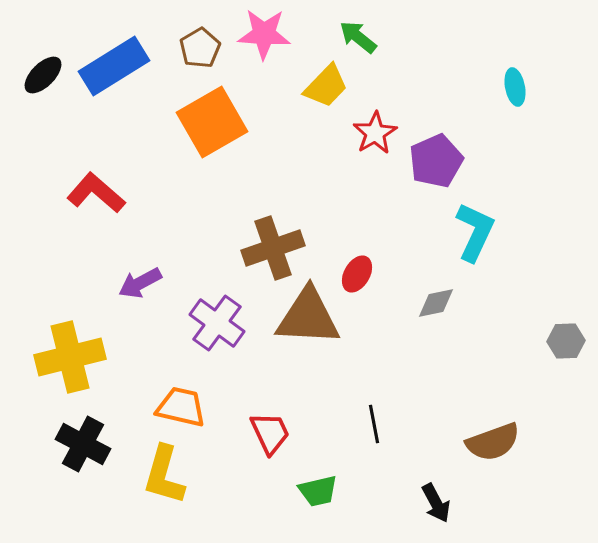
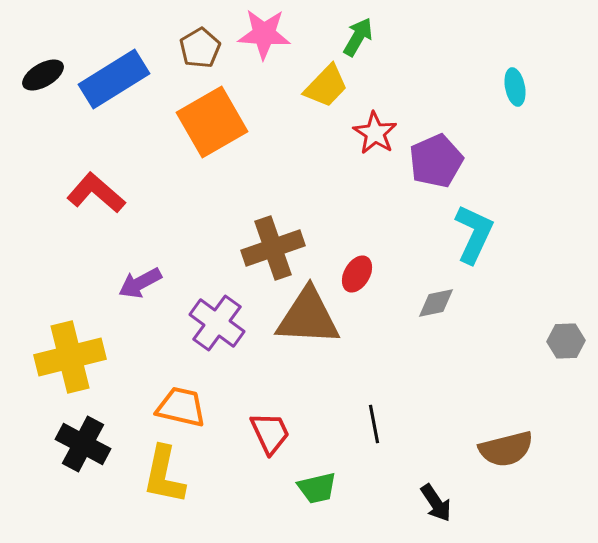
green arrow: rotated 81 degrees clockwise
blue rectangle: moved 13 px down
black ellipse: rotated 15 degrees clockwise
red star: rotated 9 degrees counterclockwise
cyan L-shape: moved 1 px left, 2 px down
brown semicircle: moved 13 px right, 7 px down; rotated 6 degrees clockwise
yellow L-shape: rotated 4 degrees counterclockwise
green trapezoid: moved 1 px left, 3 px up
black arrow: rotated 6 degrees counterclockwise
